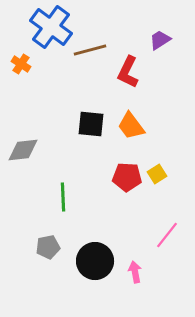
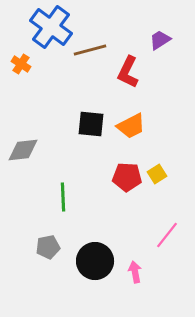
orange trapezoid: rotated 80 degrees counterclockwise
